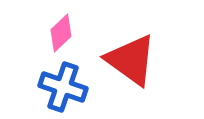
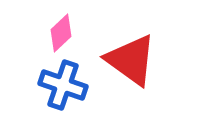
blue cross: moved 2 px up
